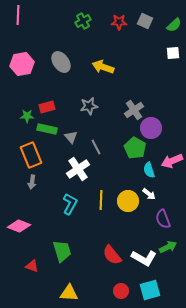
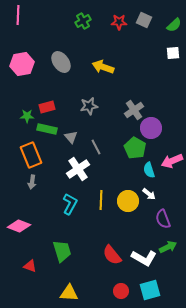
gray square: moved 1 px left, 1 px up
red triangle: moved 2 px left
